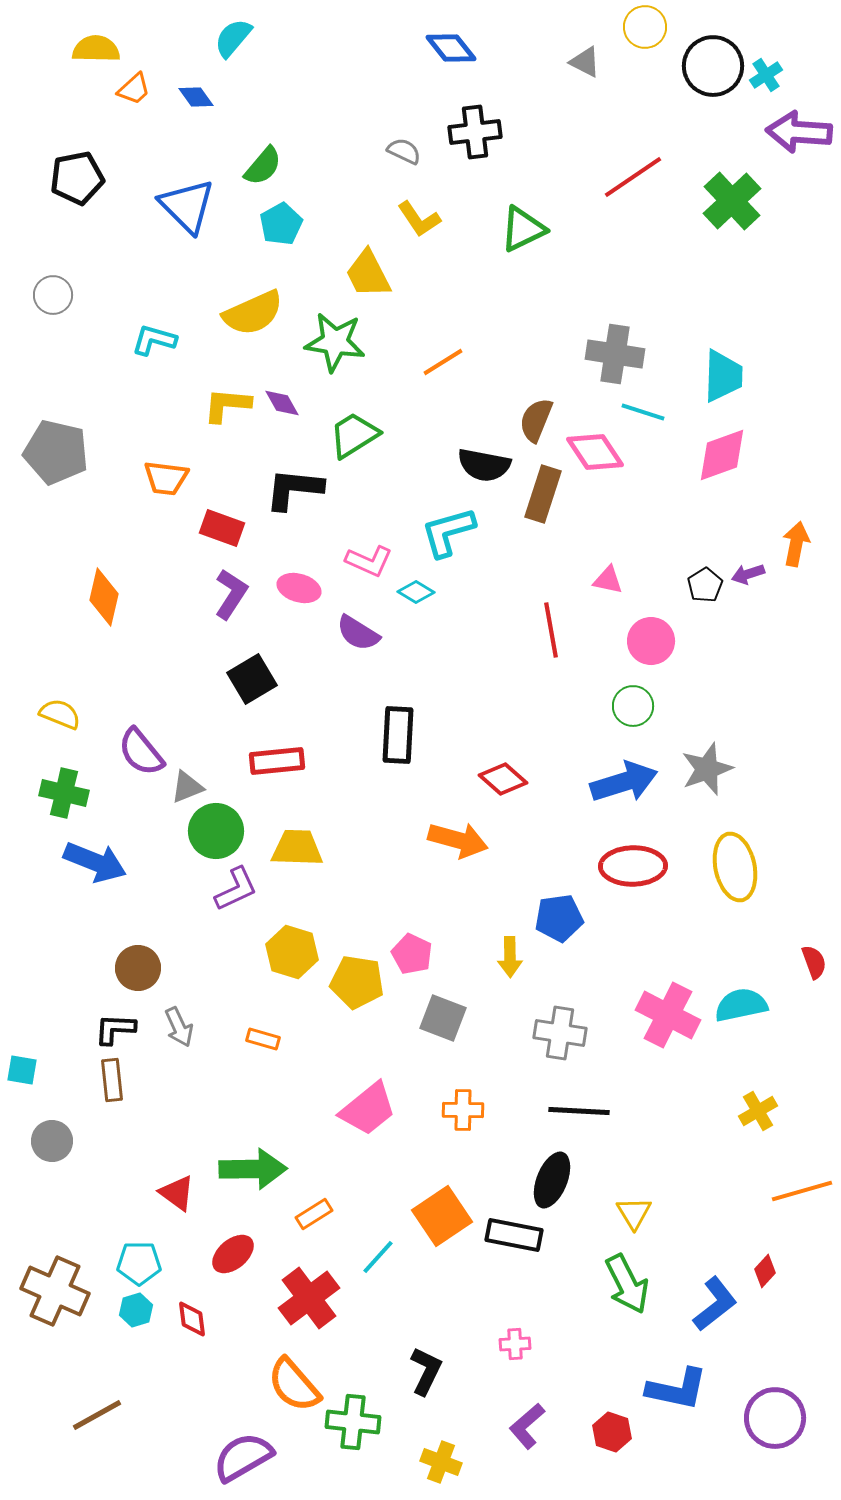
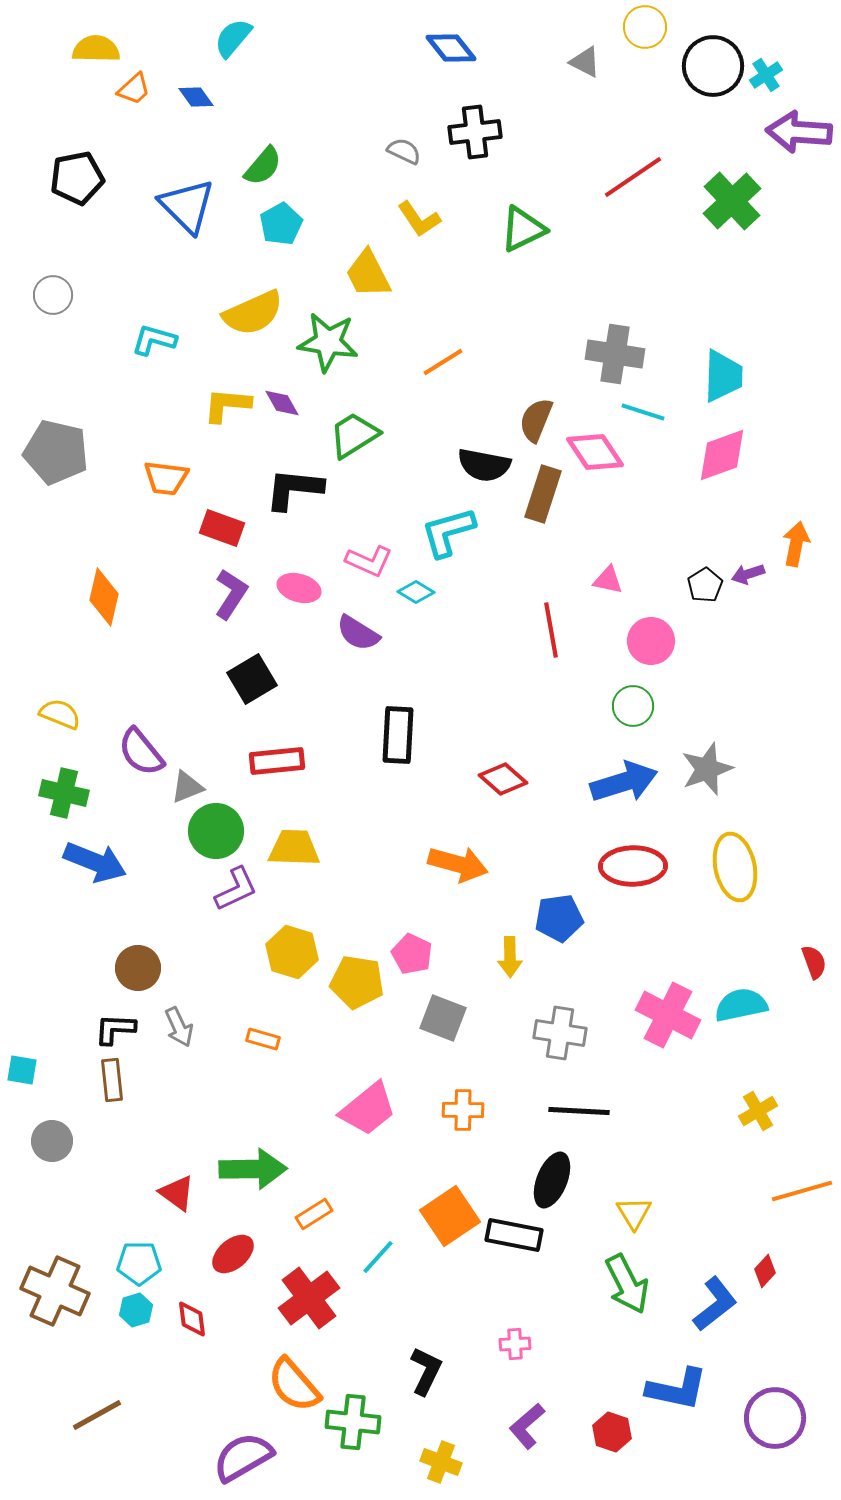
green star at (335, 342): moved 7 px left
orange arrow at (458, 840): moved 24 px down
yellow trapezoid at (297, 848): moved 3 px left
orange square at (442, 1216): moved 8 px right
